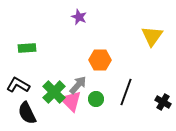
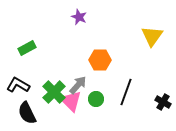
green rectangle: rotated 24 degrees counterclockwise
